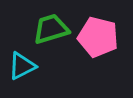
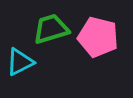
cyan triangle: moved 2 px left, 4 px up
